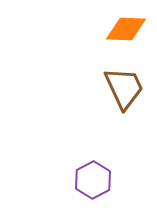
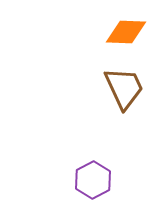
orange diamond: moved 3 px down
